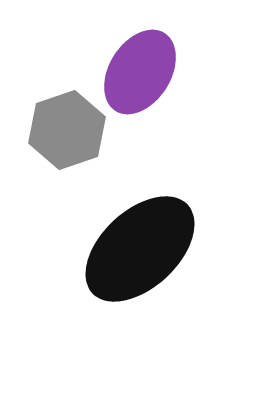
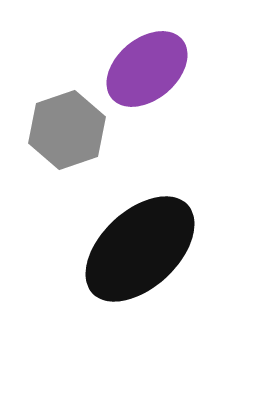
purple ellipse: moved 7 px right, 3 px up; rotated 18 degrees clockwise
